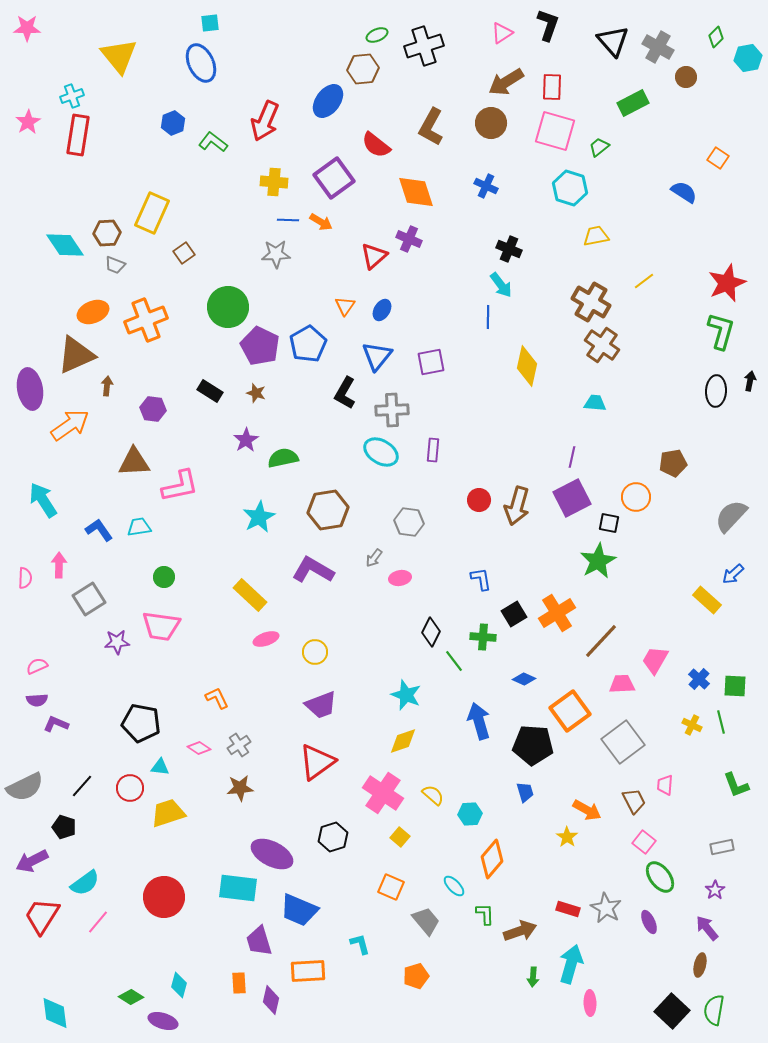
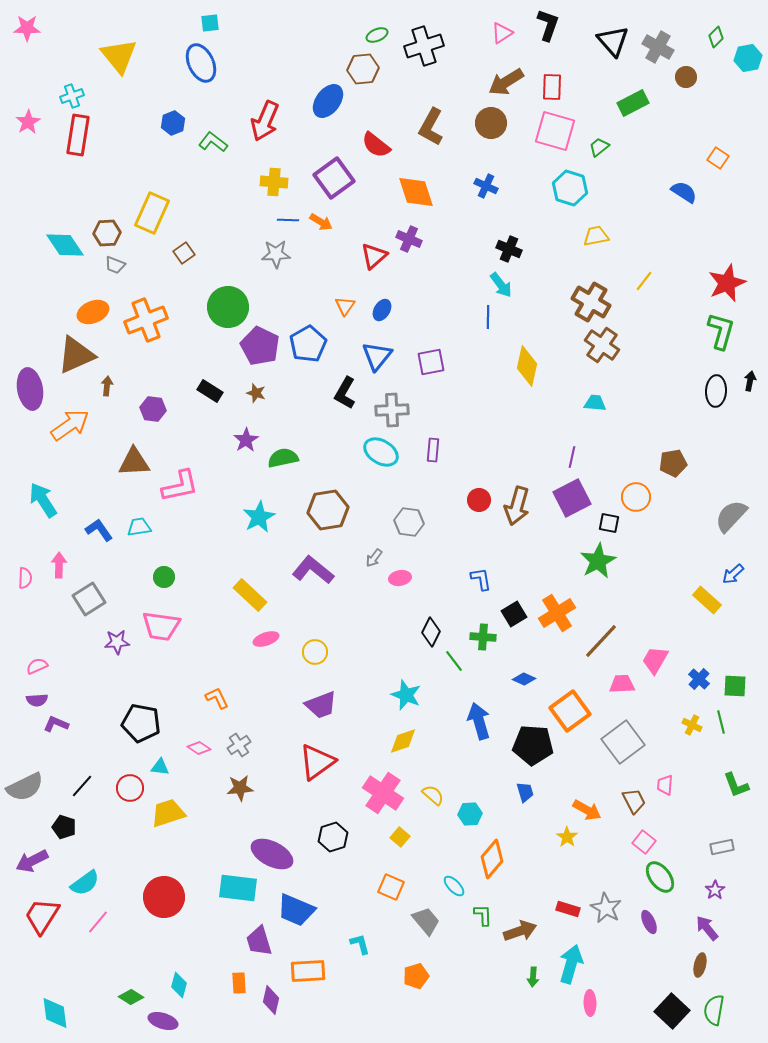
yellow line at (644, 281): rotated 15 degrees counterclockwise
purple L-shape at (313, 570): rotated 9 degrees clockwise
blue trapezoid at (299, 910): moved 3 px left
green L-shape at (485, 914): moved 2 px left, 1 px down
